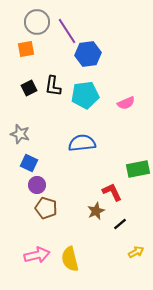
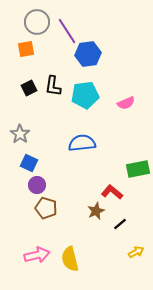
gray star: rotated 18 degrees clockwise
red L-shape: rotated 25 degrees counterclockwise
